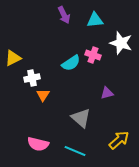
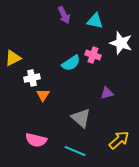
cyan triangle: moved 1 px down; rotated 18 degrees clockwise
pink semicircle: moved 2 px left, 4 px up
